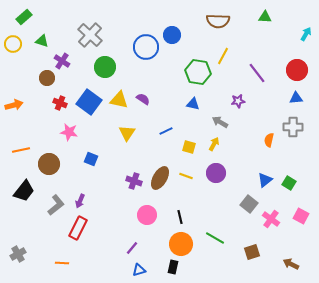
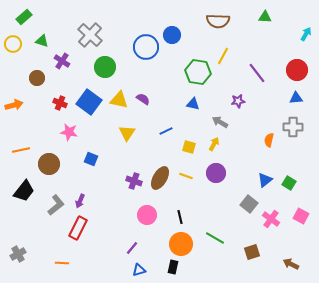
brown circle at (47, 78): moved 10 px left
